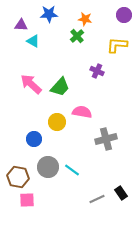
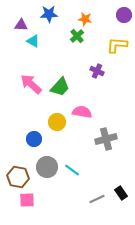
gray circle: moved 1 px left
